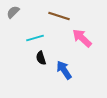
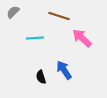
cyan line: rotated 12 degrees clockwise
black semicircle: moved 19 px down
